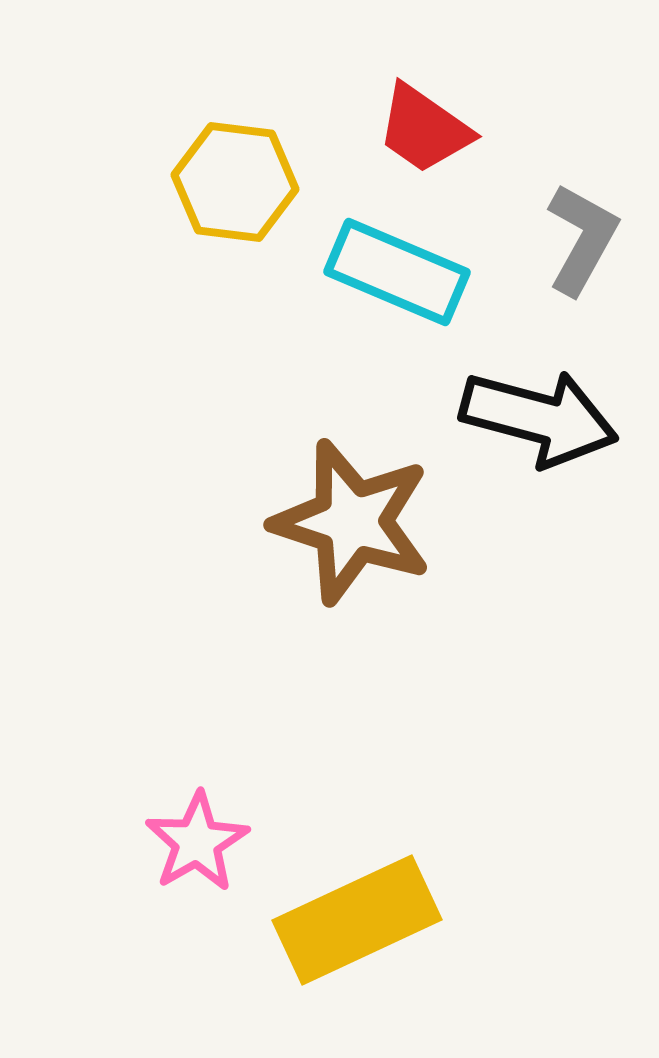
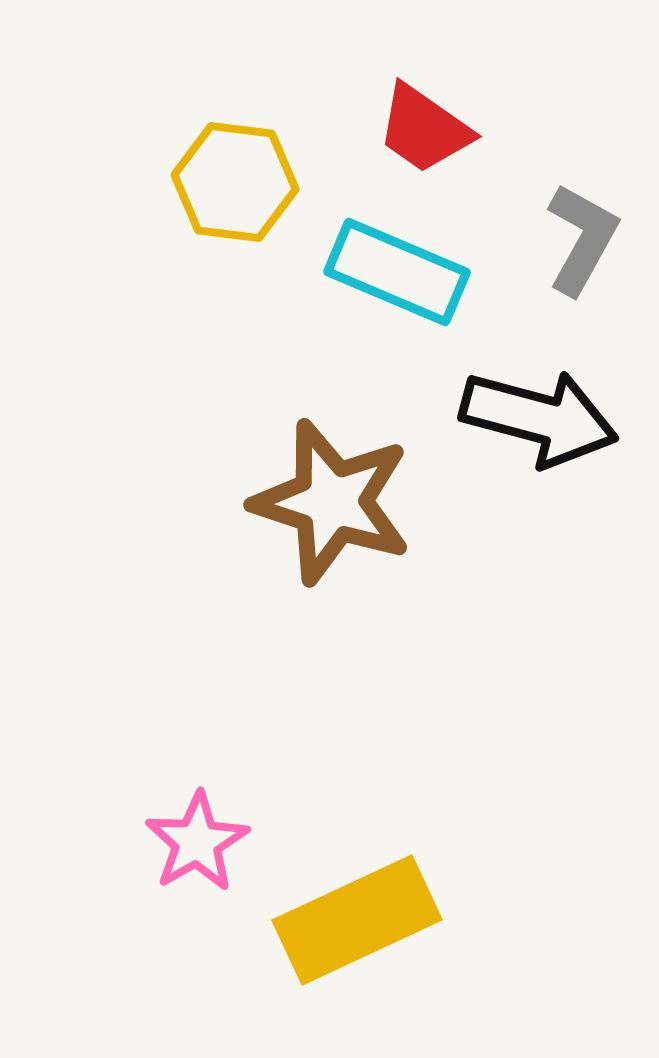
brown star: moved 20 px left, 20 px up
